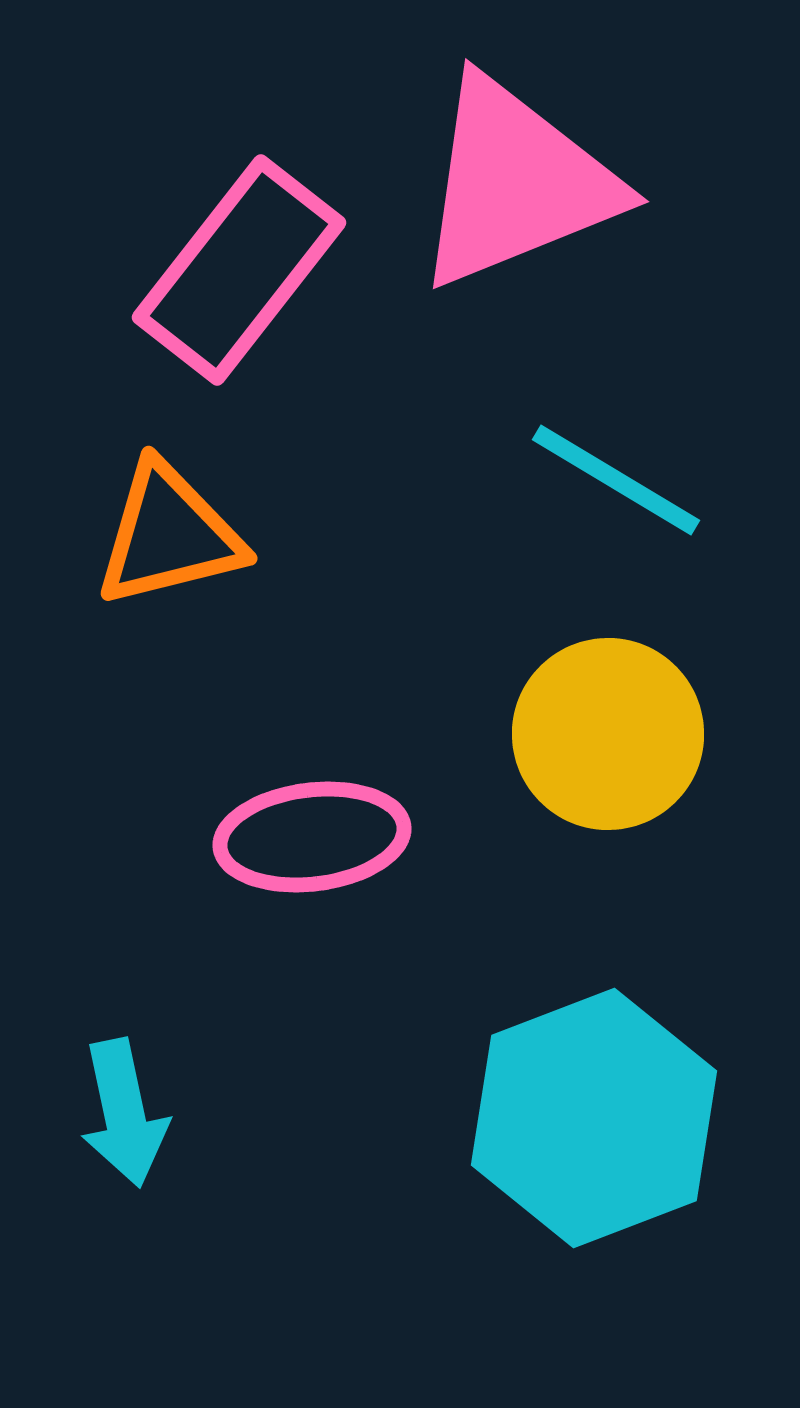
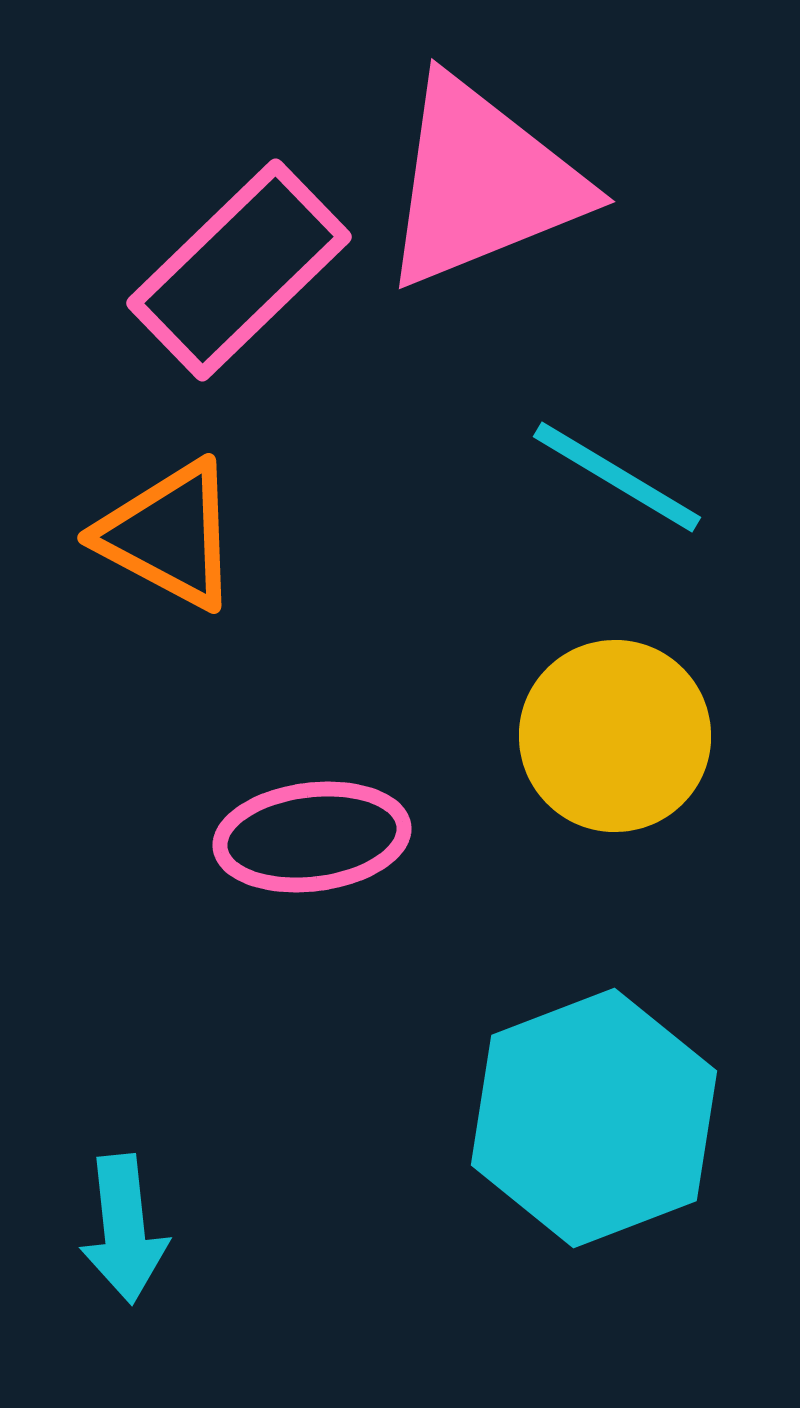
pink triangle: moved 34 px left
pink rectangle: rotated 8 degrees clockwise
cyan line: moved 1 px right, 3 px up
orange triangle: rotated 42 degrees clockwise
yellow circle: moved 7 px right, 2 px down
cyan arrow: moved 116 px down; rotated 6 degrees clockwise
